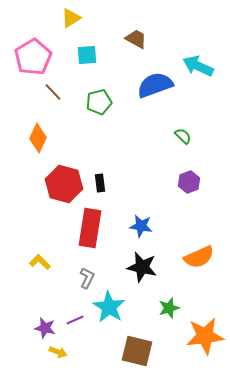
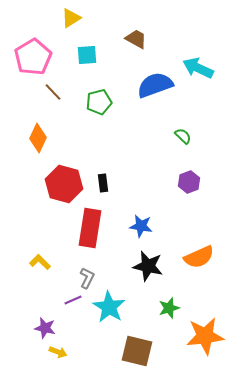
cyan arrow: moved 2 px down
black rectangle: moved 3 px right
black star: moved 6 px right, 1 px up
purple line: moved 2 px left, 20 px up
